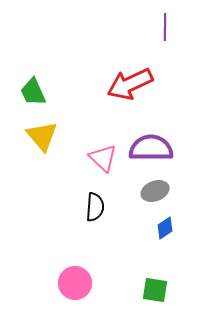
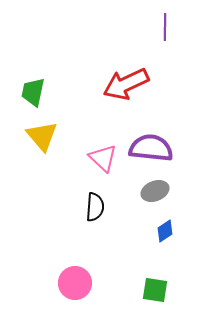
red arrow: moved 4 px left
green trapezoid: rotated 36 degrees clockwise
purple semicircle: rotated 6 degrees clockwise
blue diamond: moved 3 px down
